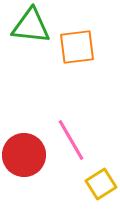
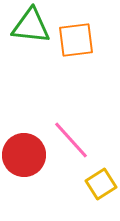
orange square: moved 1 px left, 7 px up
pink line: rotated 12 degrees counterclockwise
